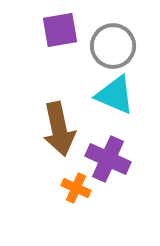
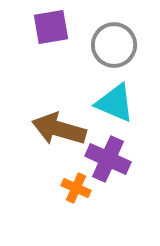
purple square: moved 9 px left, 3 px up
gray circle: moved 1 px right, 1 px up
cyan triangle: moved 8 px down
brown arrow: rotated 118 degrees clockwise
